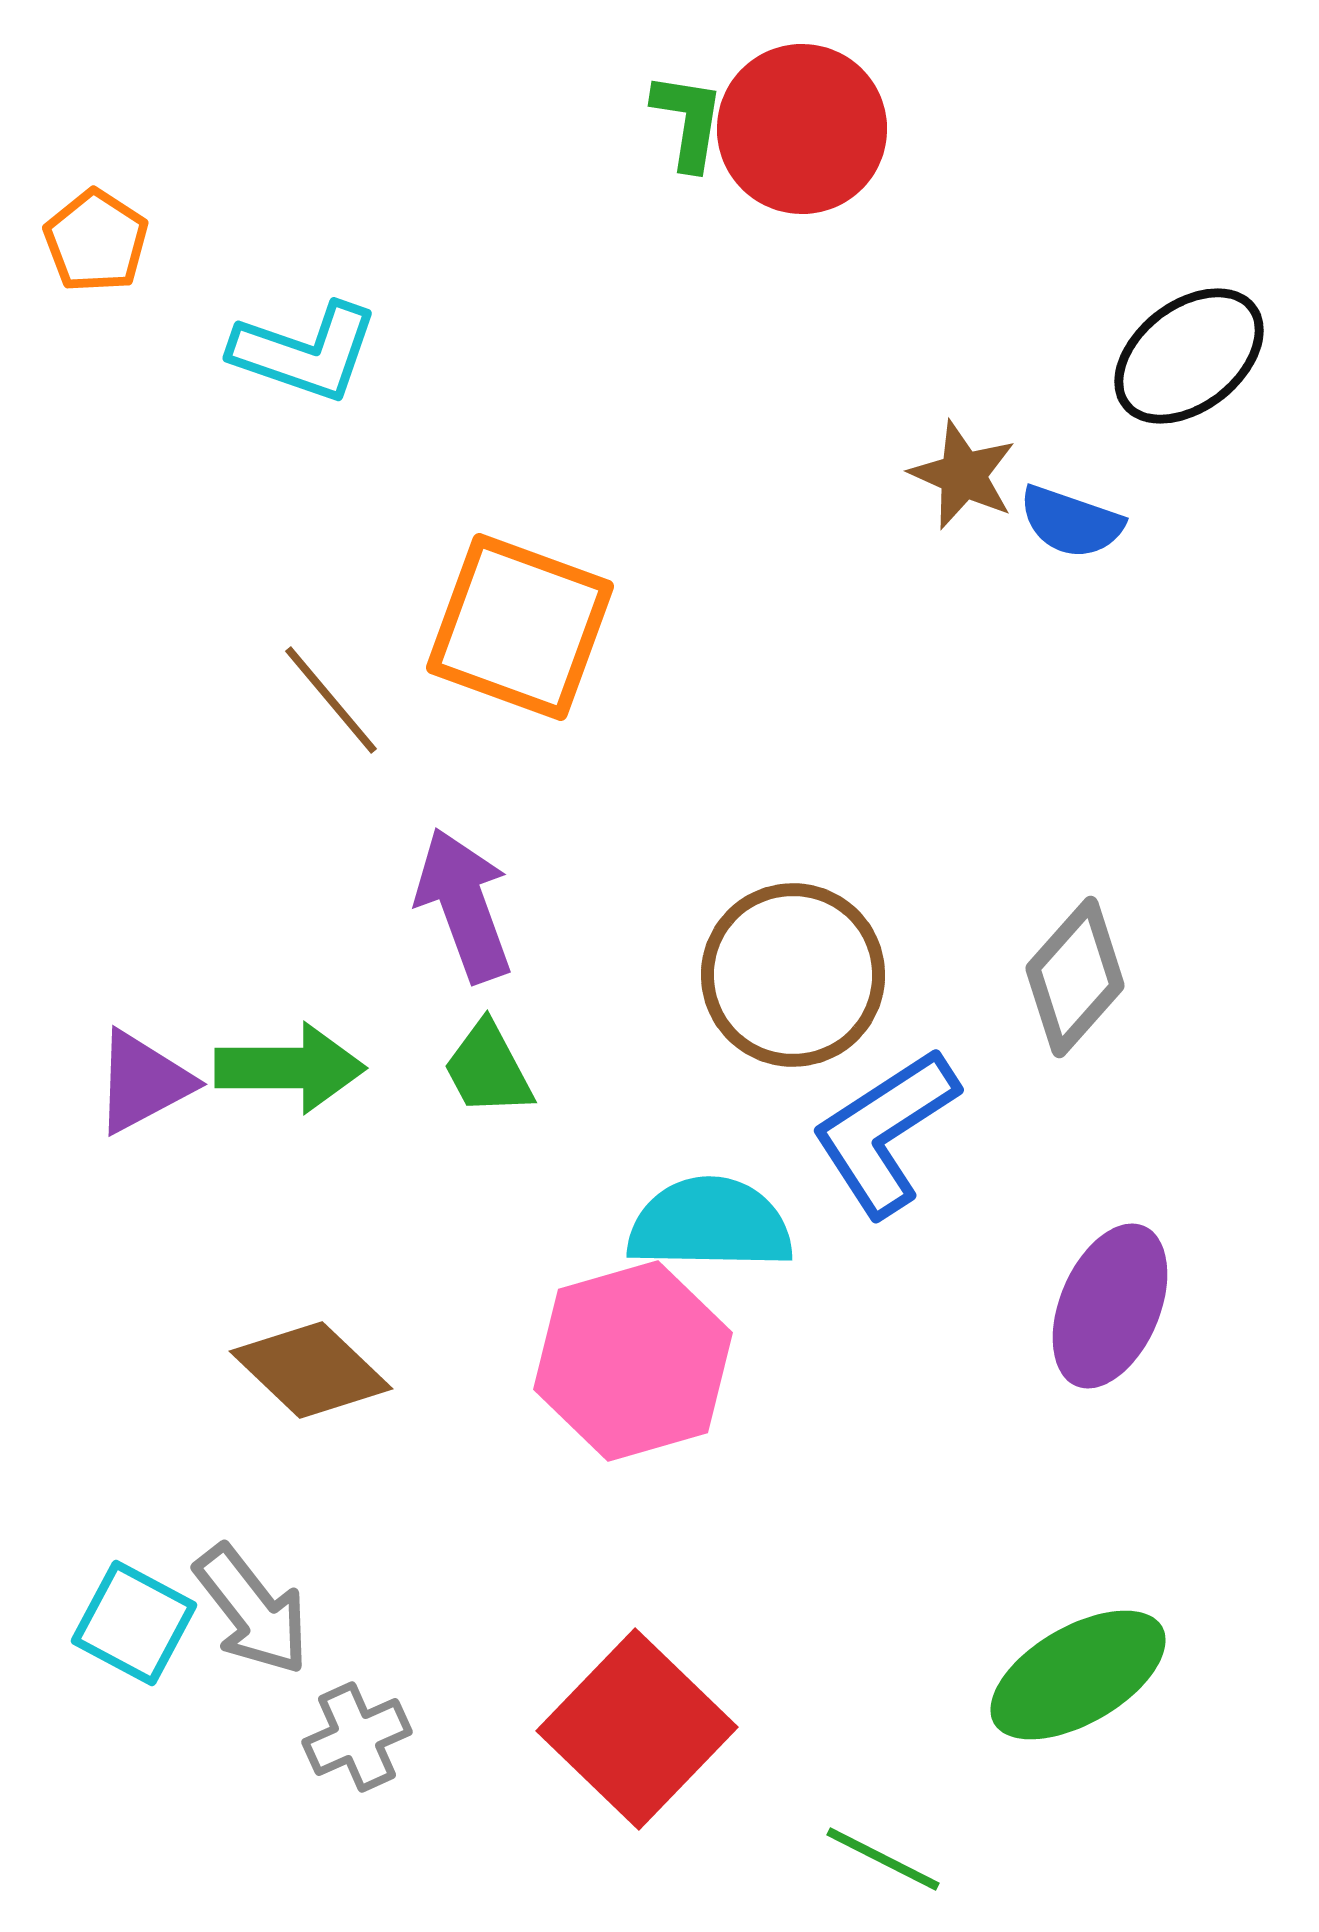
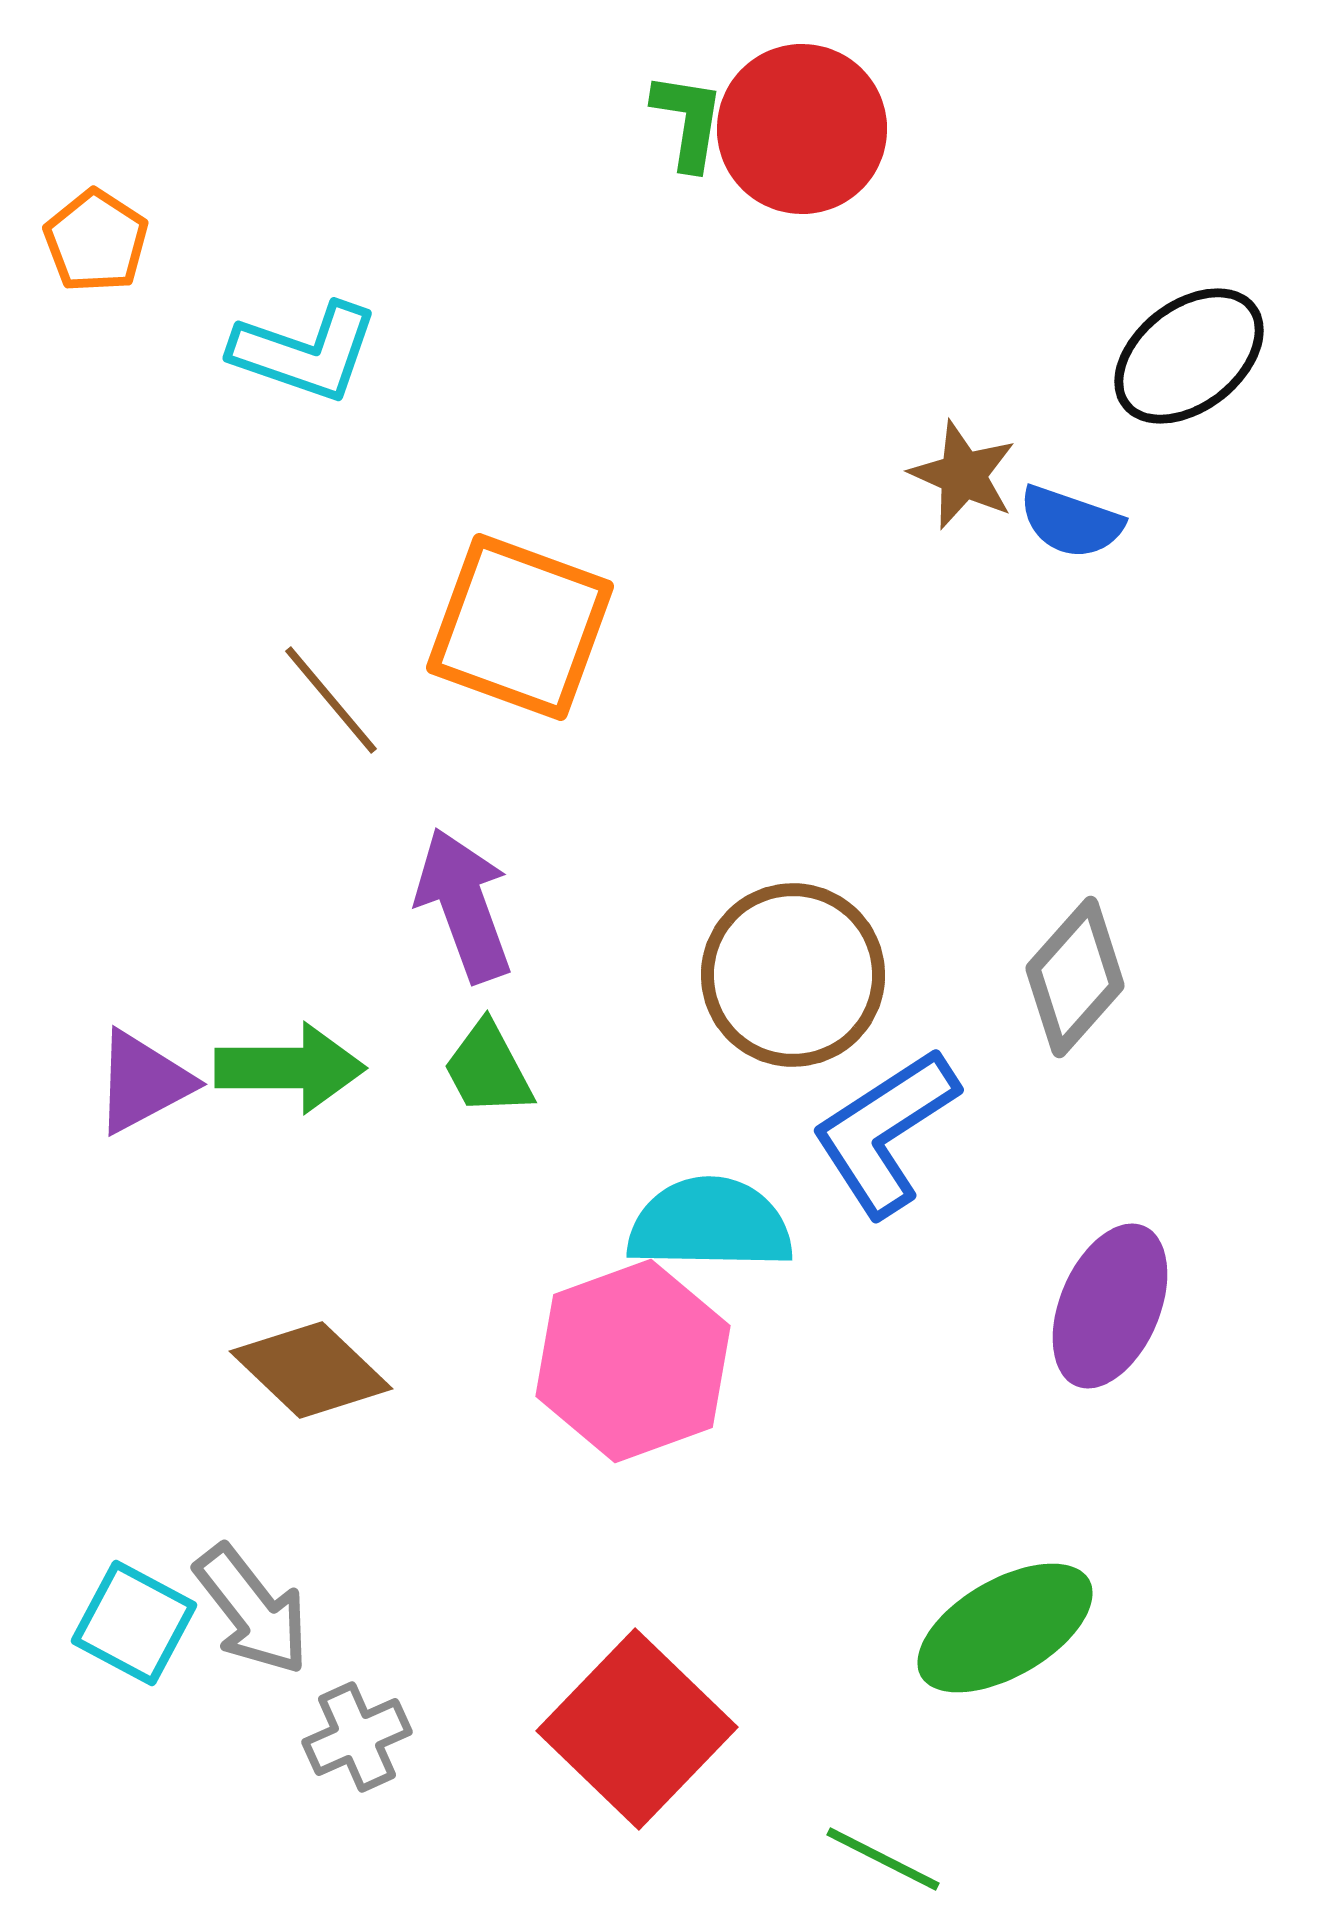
pink hexagon: rotated 4 degrees counterclockwise
green ellipse: moved 73 px left, 47 px up
